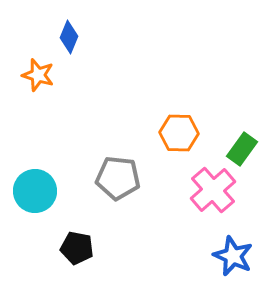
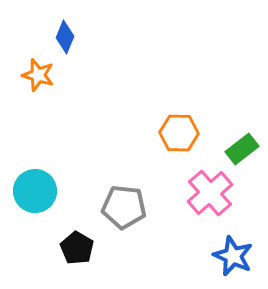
blue diamond: moved 4 px left
green rectangle: rotated 16 degrees clockwise
gray pentagon: moved 6 px right, 29 px down
pink cross: moved 3 px left, 3 px down
black pentagon: rotated 20 degrees clockwise
